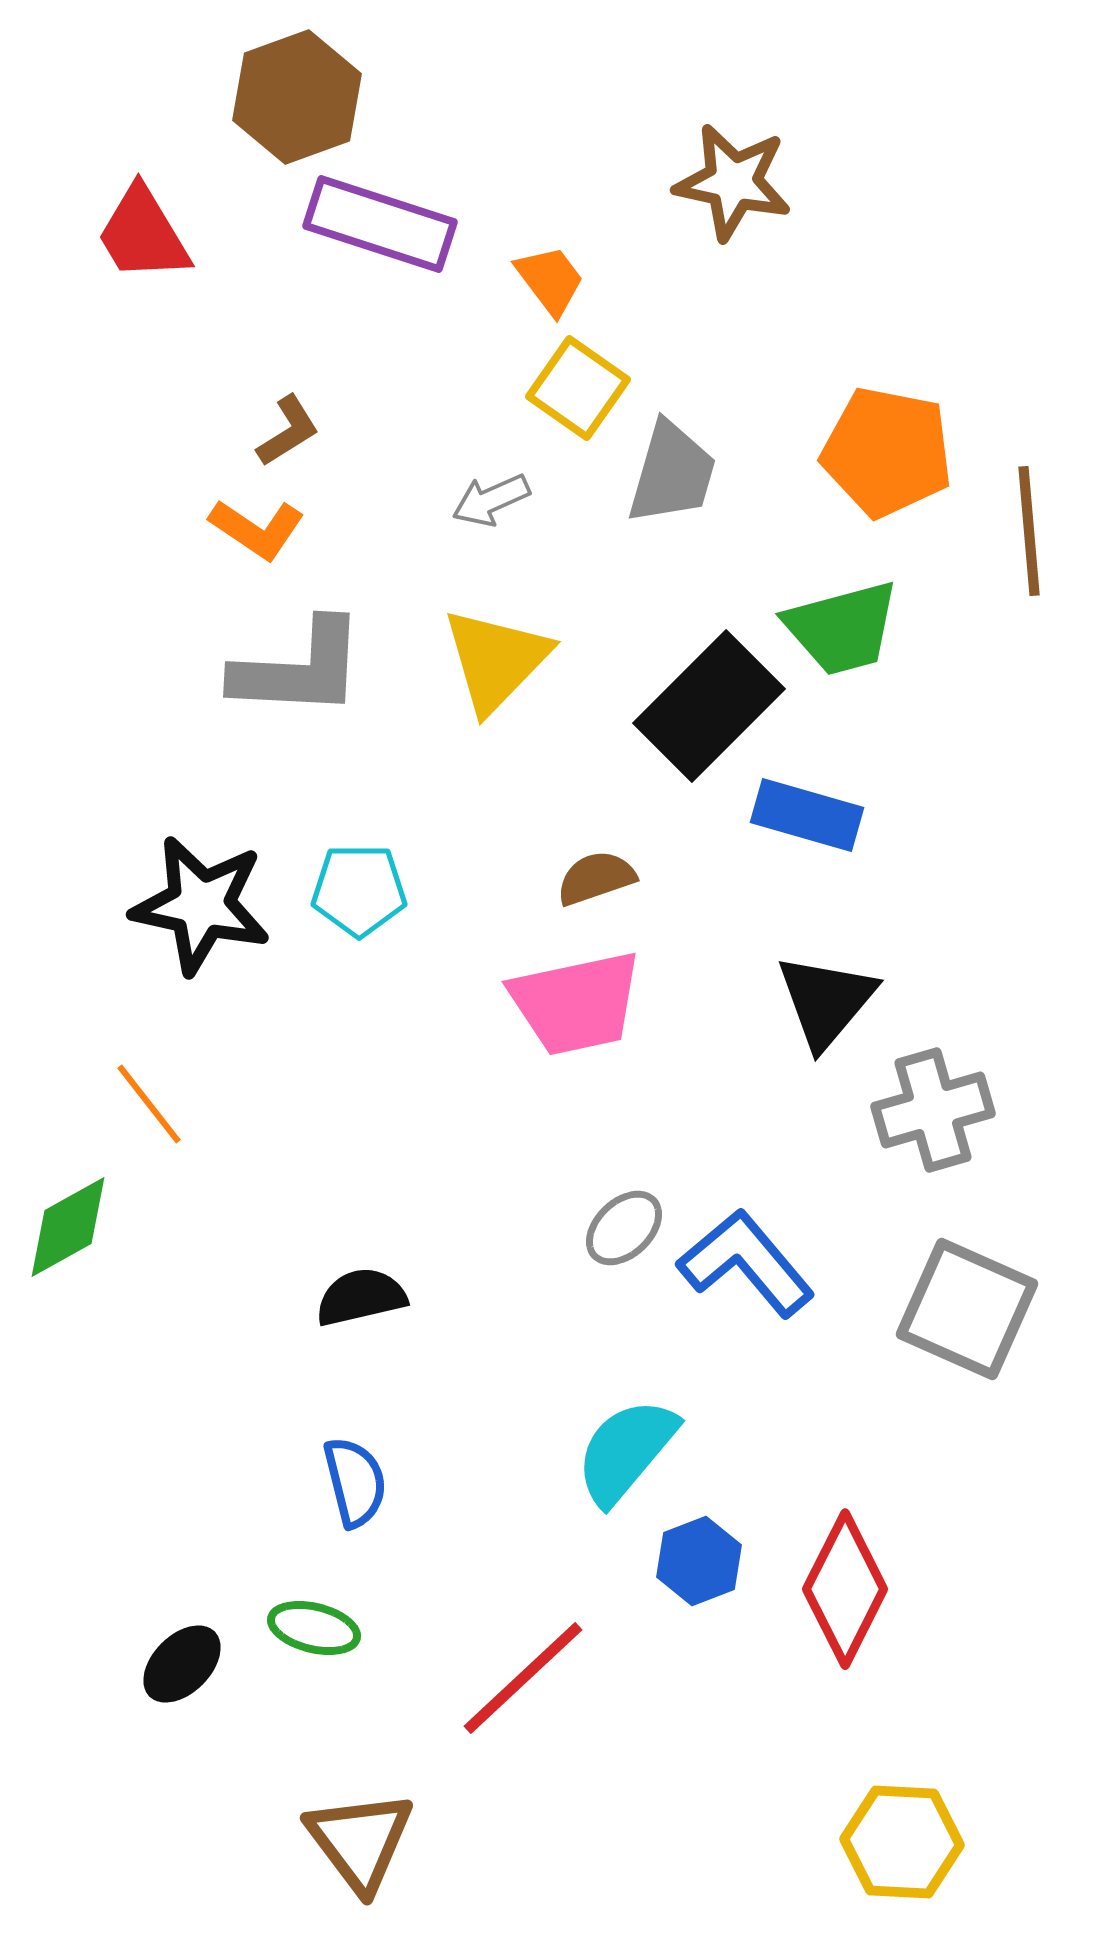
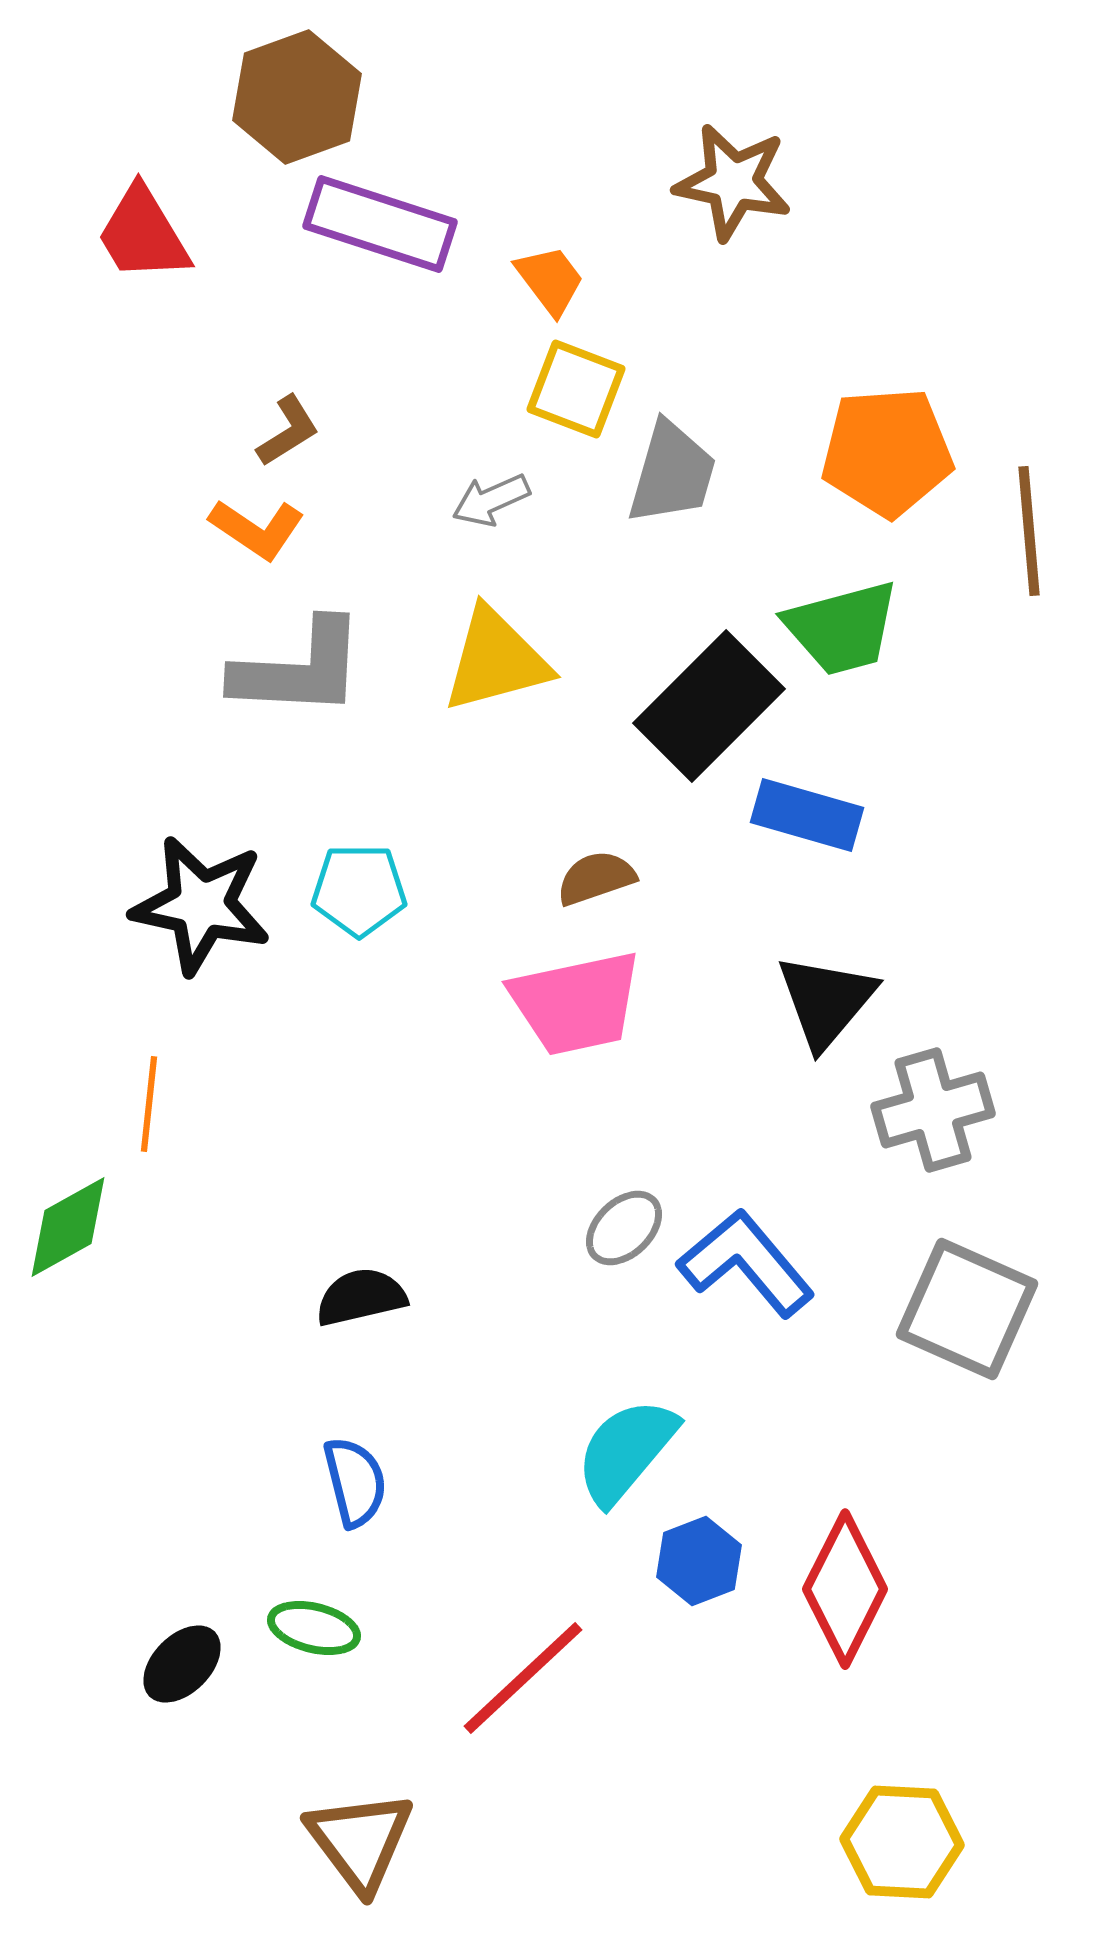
yellow square: moved 2 px left, 1 px down; rotated 14 degrees counterclockwise
orange pentagon: rotated 15 degrees counterclockwise
yellow triangle: rotated 31 degrees clockwise
orange line: rotated 44 degrees clockwise
